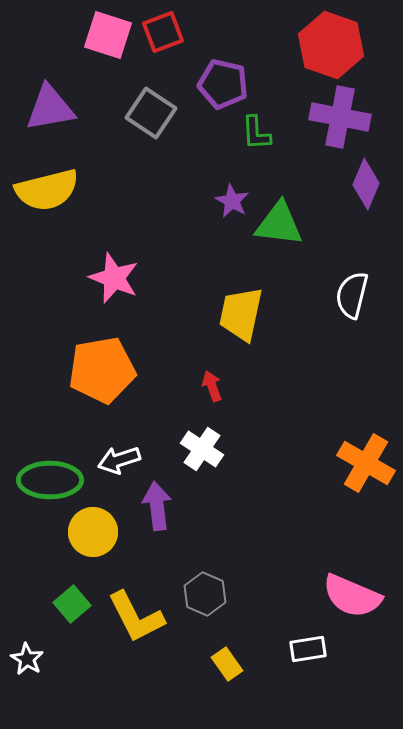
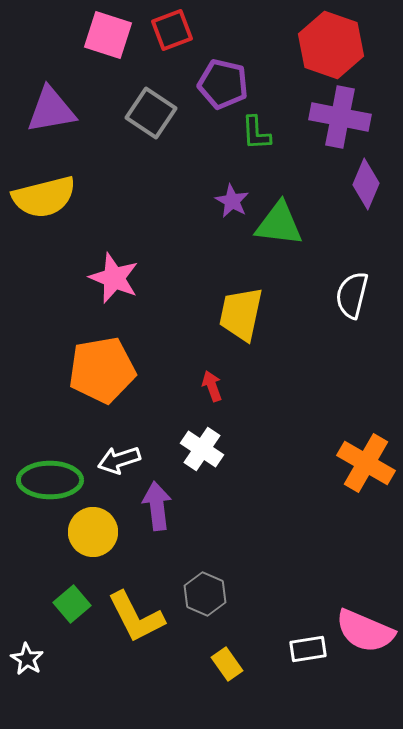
red square: moved 9 px right, 2 px up
purple triangle: moved 1 px right, 2 px down
yellow semicircle: moved 3 px left, 7 px down
pink semicircle: moved 13 px right, 35 px down
